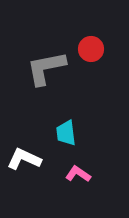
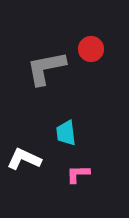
pink L-shape: rotated 35 degrees counterclockwise
